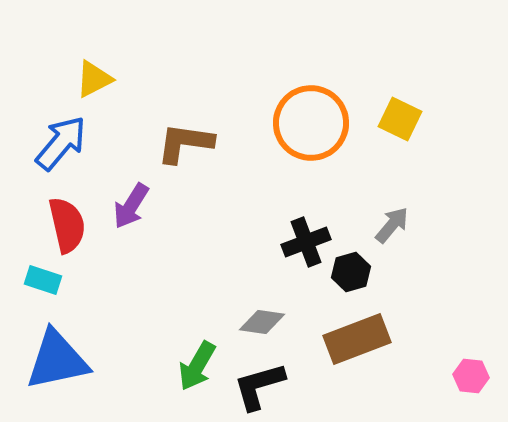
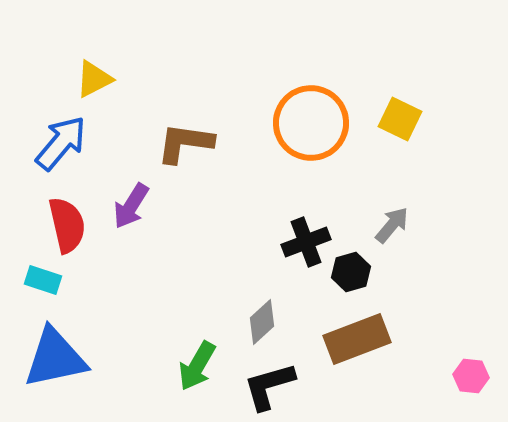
gray diamond: rotated 51 degrees counterclockwise
blue triangle: moved 2 px left, 2 px up
black L-shape: moved 10 px right
